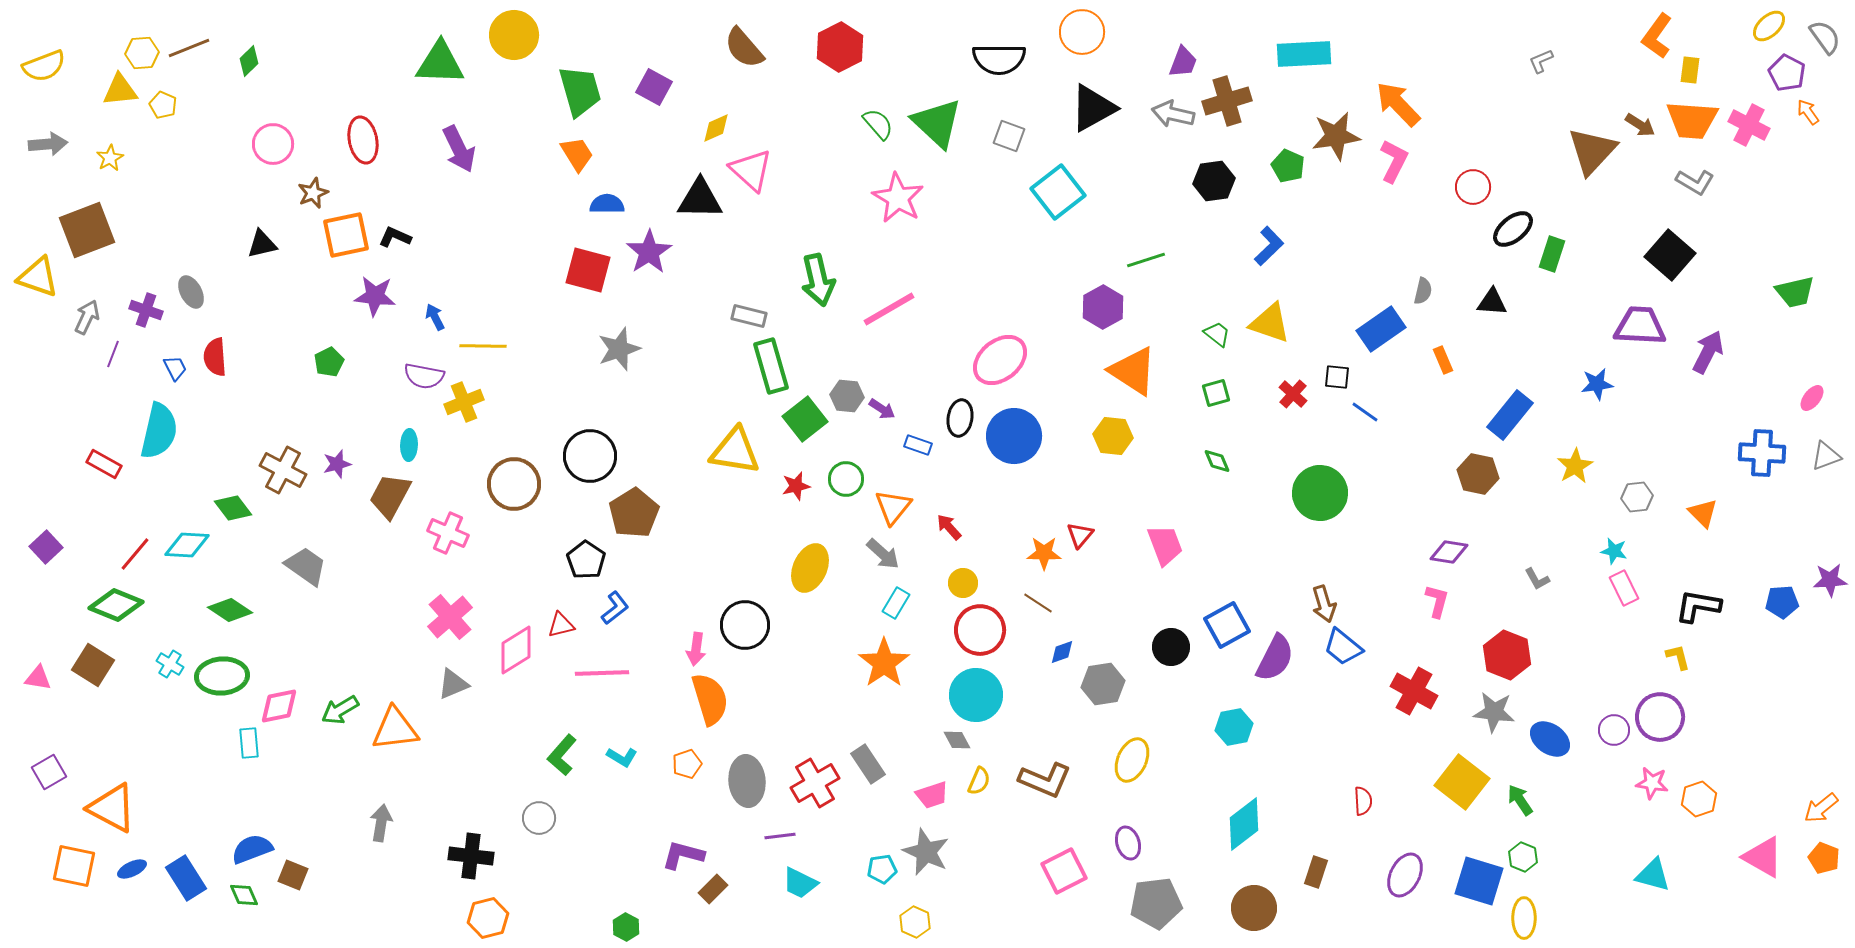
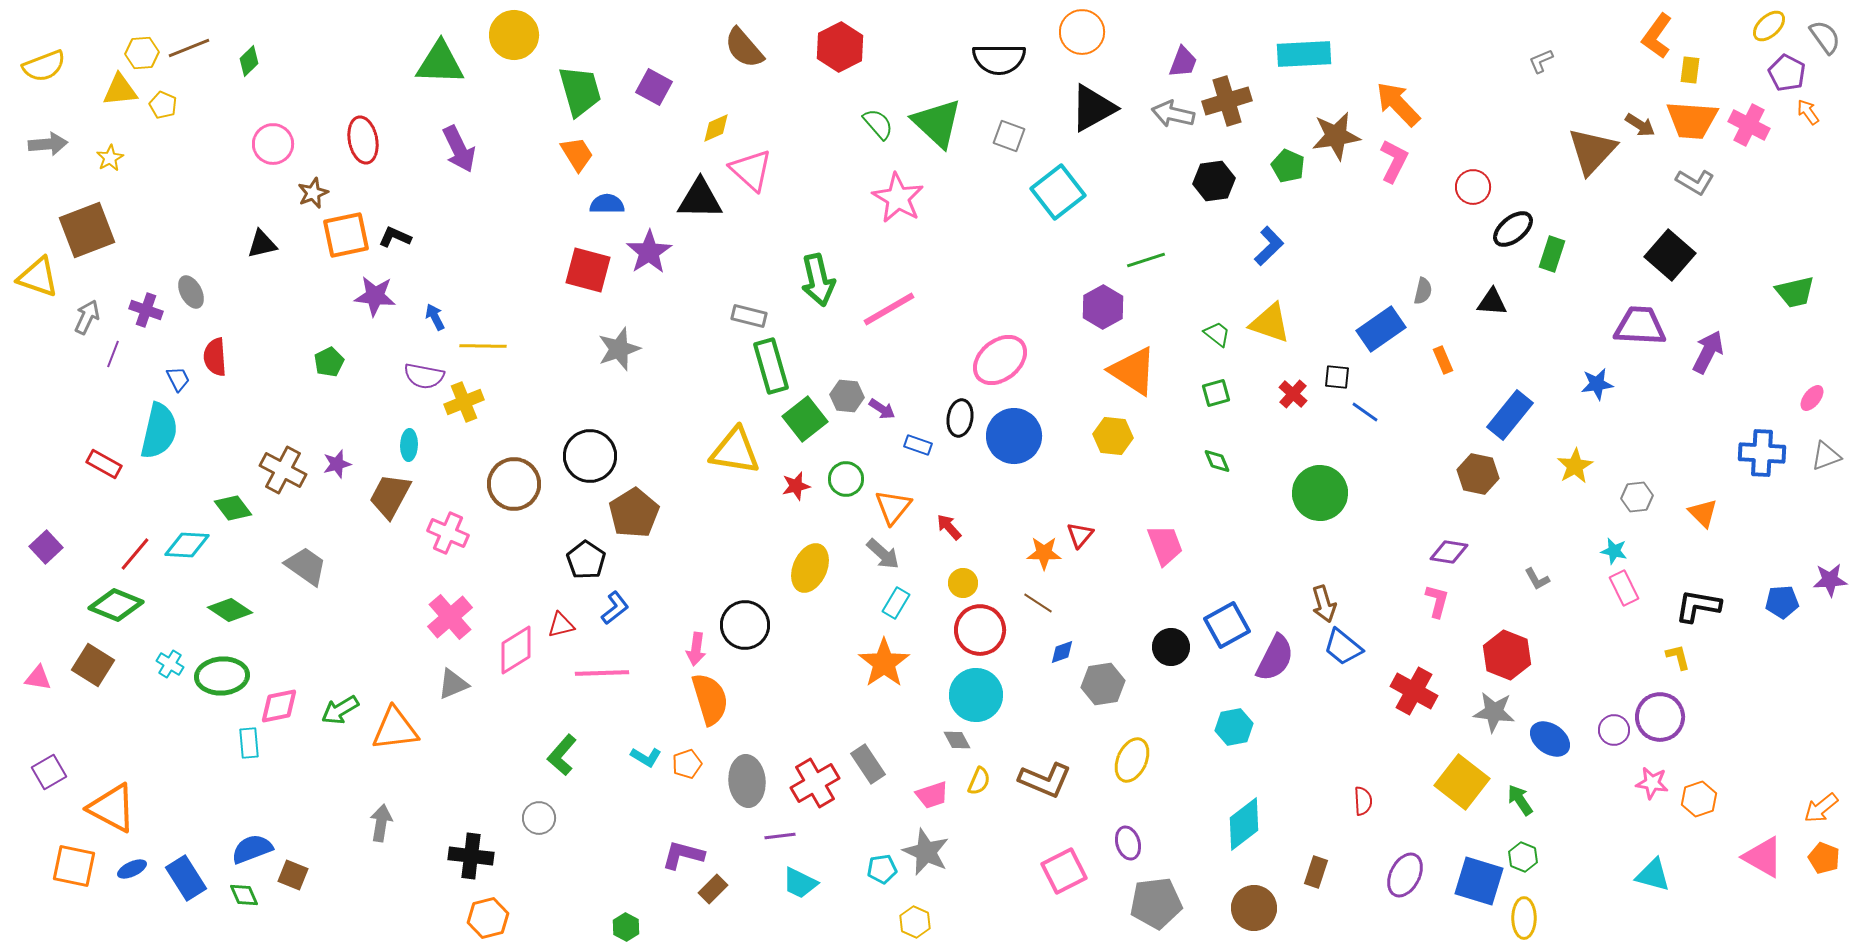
blue trapezoid at (175, 368): moved 3 px right, 11 px down
cyan L-shape at (622, 757): moved 24 px right
